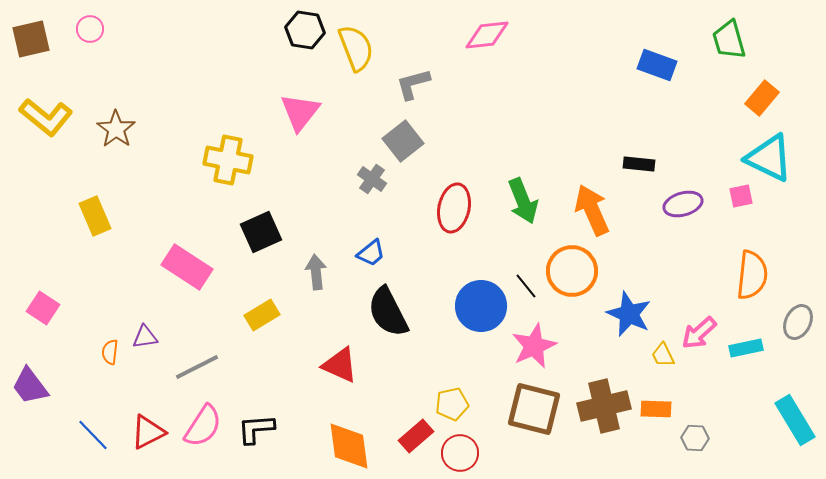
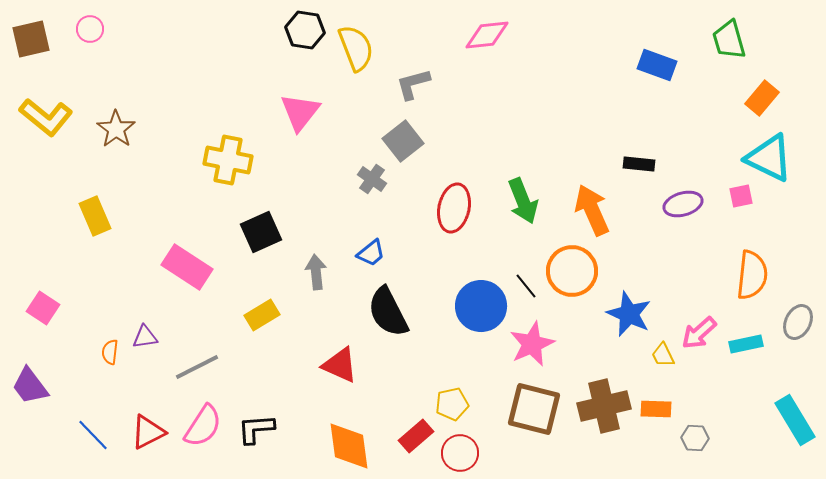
pink star at (534, 346): moved 2 px left, 2 px up
cyan rectangle at (746, 348): moved 4 px up
